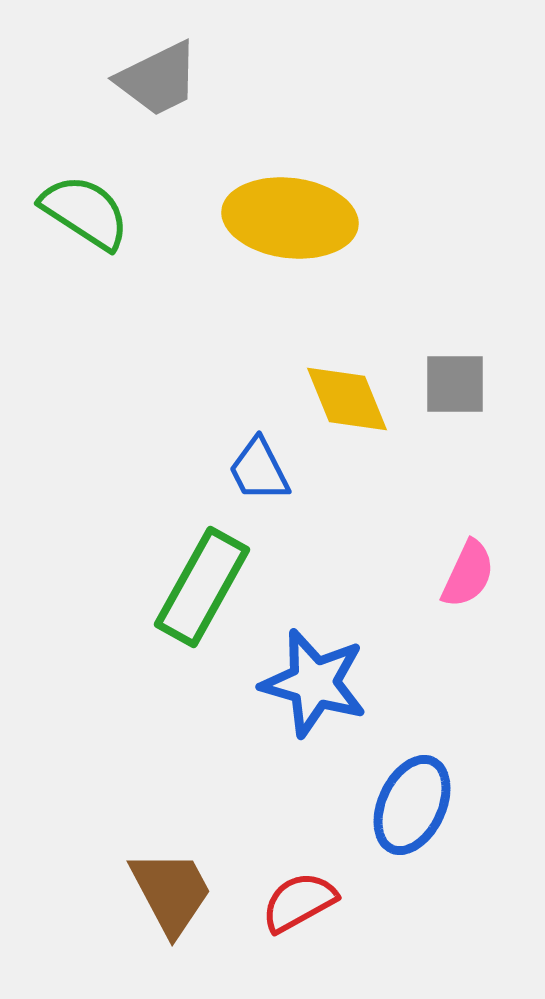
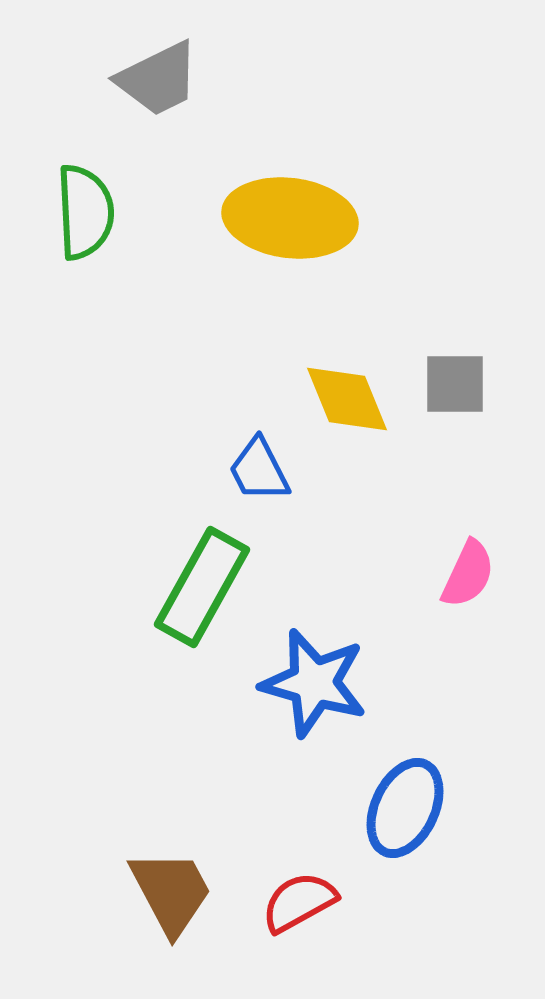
green semicircle: rotated 54 degrees clockwise
blue ellipse: moved 7 px left, 3 px down
